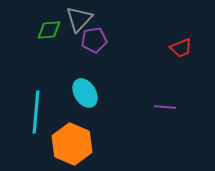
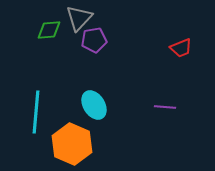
gray triangle: moved 1 px up
cyan ellipse: moved 9 px right, 12 px down
